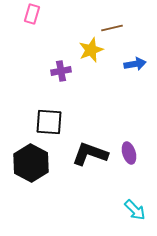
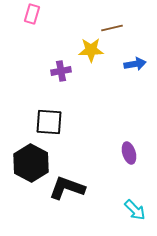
yellow star: rotated 20 degrees clockwise
black L-shape: moved 23 px left, 34 px down
